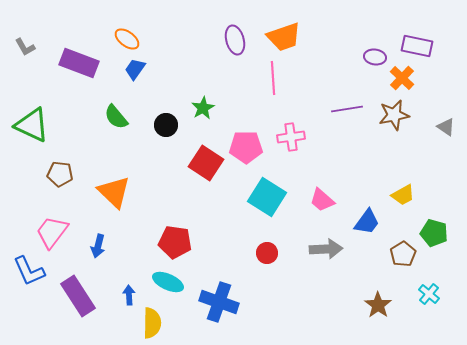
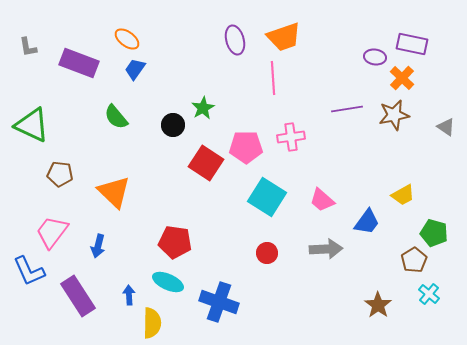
purple rectangle at (417, 46): moved 5 px left, 2 px up
gray L-shape at (25, 47): moved 3 px right; rotated 20 degrees clockwise
black circle at (166, 125): moved 7 px right
brown pentagon at (403, 254): moved 11 px right, 6 px down
